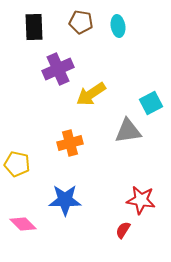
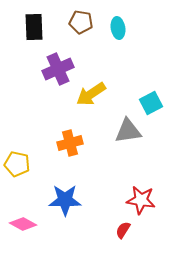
cyan ellipse: moved 2 px down
pink diamond: rotated 16 degrees counterclockwise
